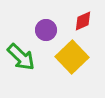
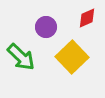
red diamond: moved 4 px right, 3 px up
purple circle: moved 3 px up
